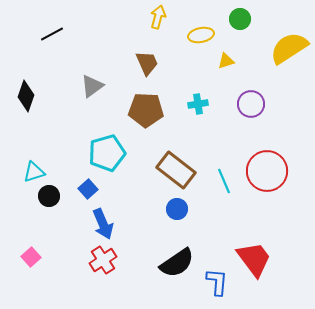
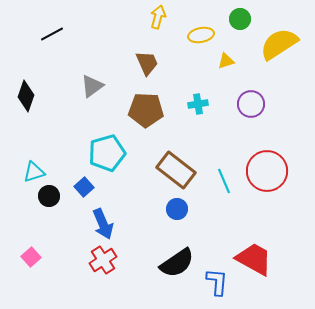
yellow semicircle: moved 10 px left, 4 px up
blue square: moved 4 px left, 2 px up
red trapezoid: rotated 24 degrees counterclockwise
